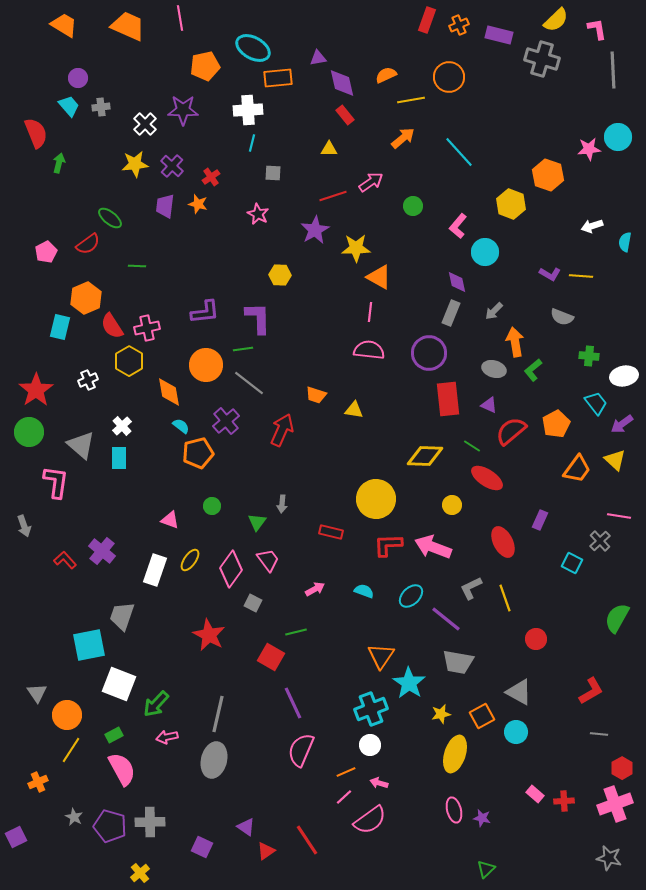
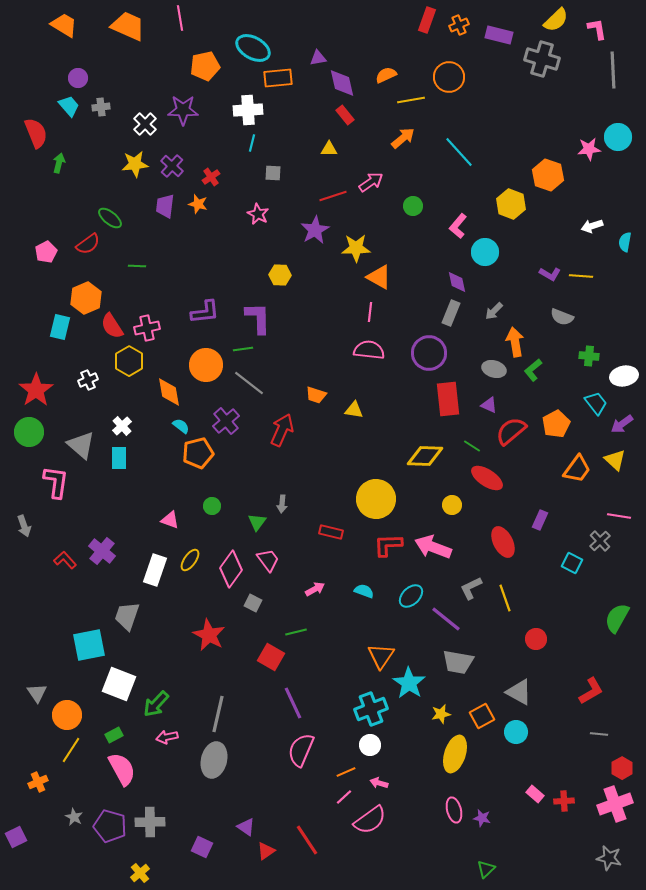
gray trapezoid at (122, 616): moved 5 px right
